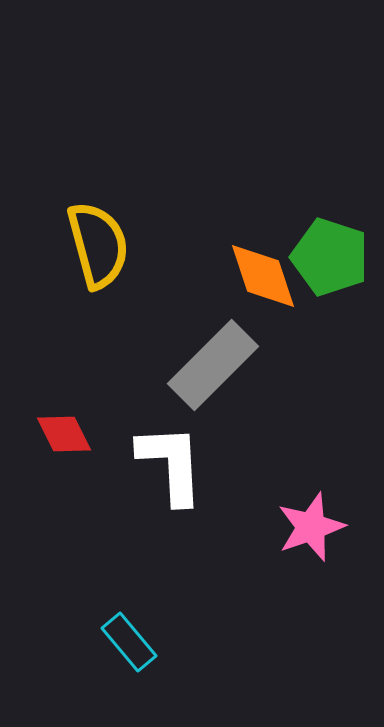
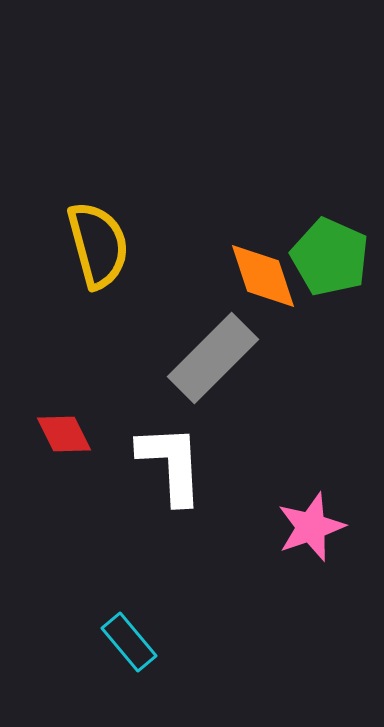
green pentagon: rotated 6 degrees clockwise
gray rectangle: moved 7 px up
